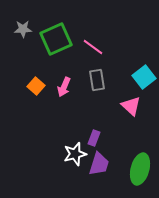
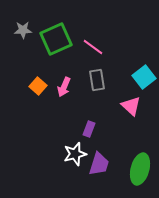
gray star: moved 1 px down
orange square: moved 2 px right
purple rectangle: moved 5 px left, 9 px up
